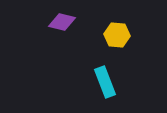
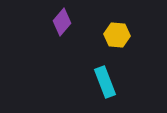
purple diamond: rotated 64 degrees counterclockwise
